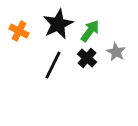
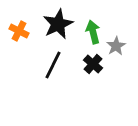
green arrow: moved 3 px right, 1 px down; rotated 50 degrees counterclockwise
gray star: moved 6 px up; rotated 12 degrees clockwise
black cross: moved 6 px right, 6 px down
